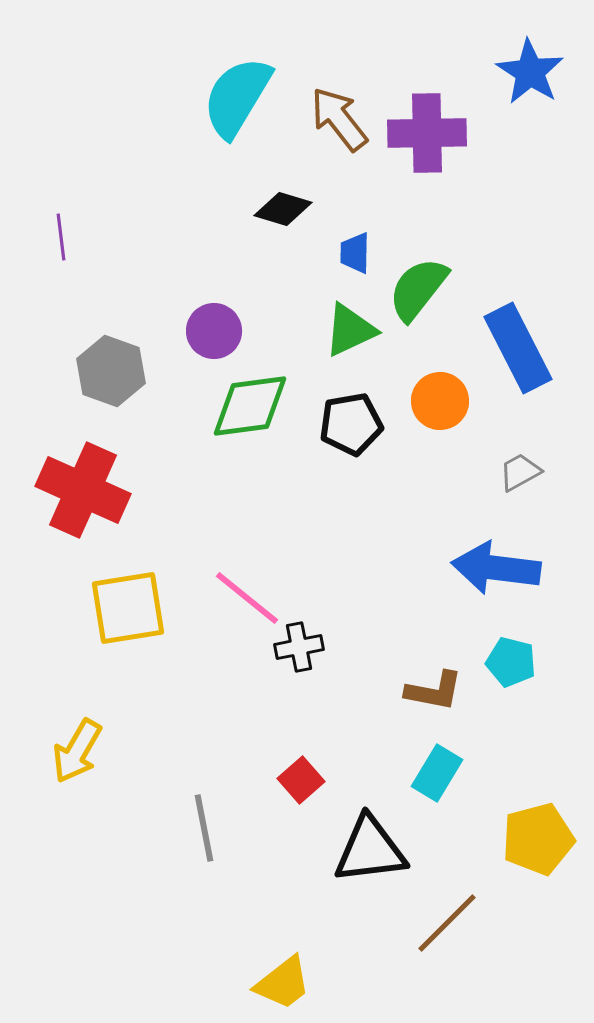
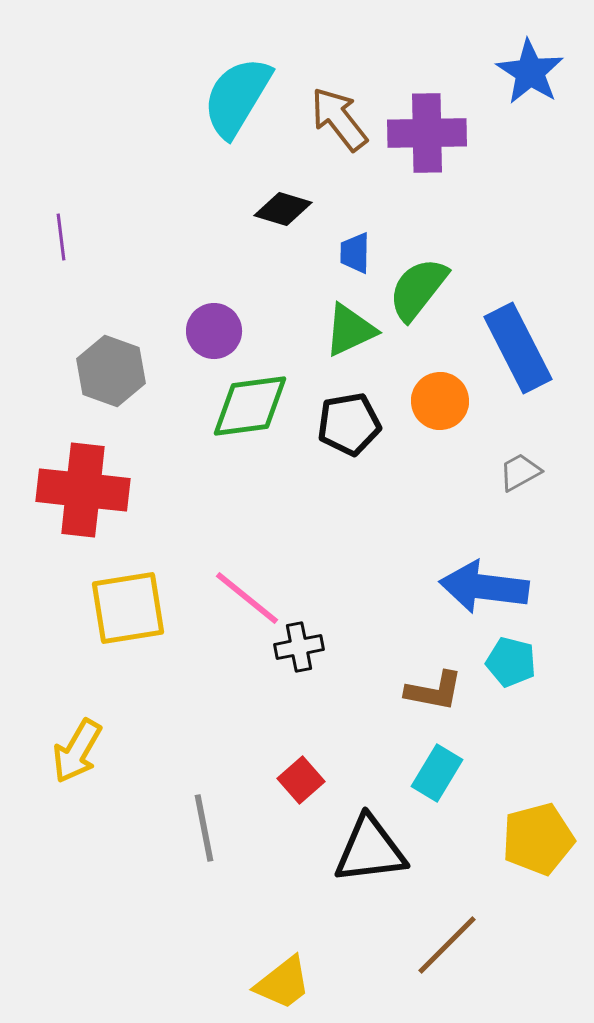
black pentagon: moved 2 px left
red cross: rotated 18 degrees counterclockwise
blue arrow: moved 12 px left, 19 px down
brown line: moved 22 px down
